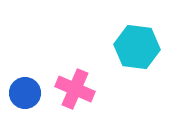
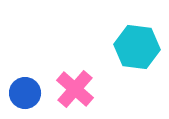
pink cross: rotated 18 degrees clockwise
